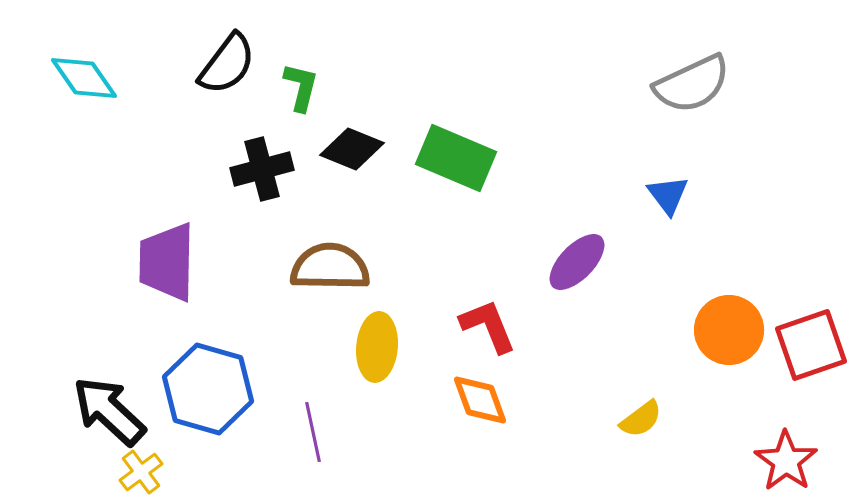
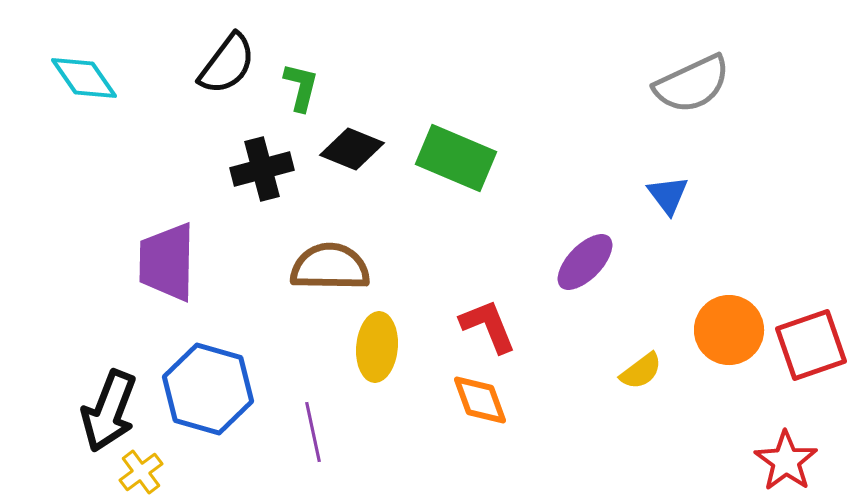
purple ellipse: moved 8 px right
black arrow: rotated 112 degrees counterclockwise
yellow semicircle: moved 48 px up
